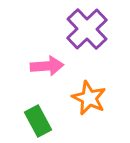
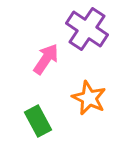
purple cross: rotated 12 degrees counterclockwise
pink arrow: moved 1 px left, 7 px up; rotated 52 degrees counterclockwise
